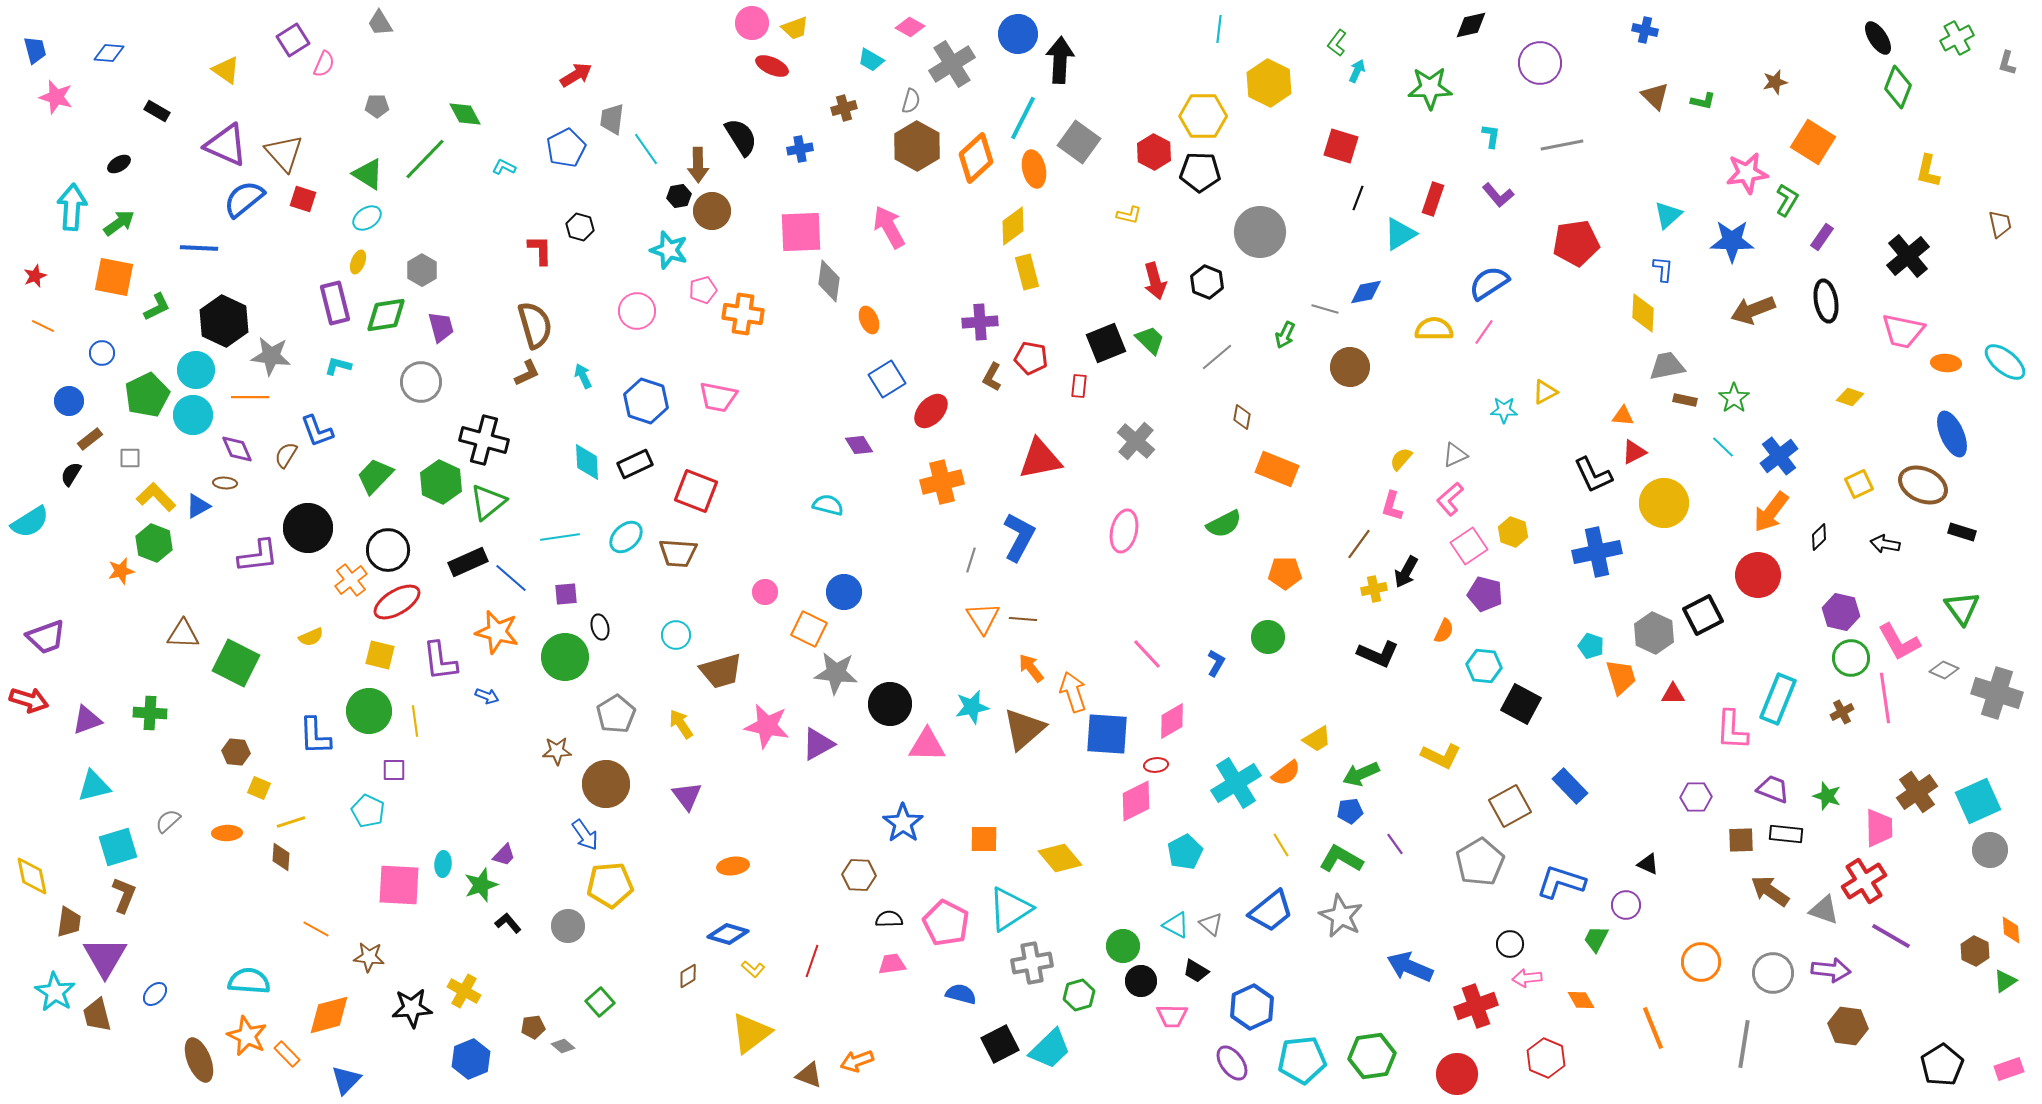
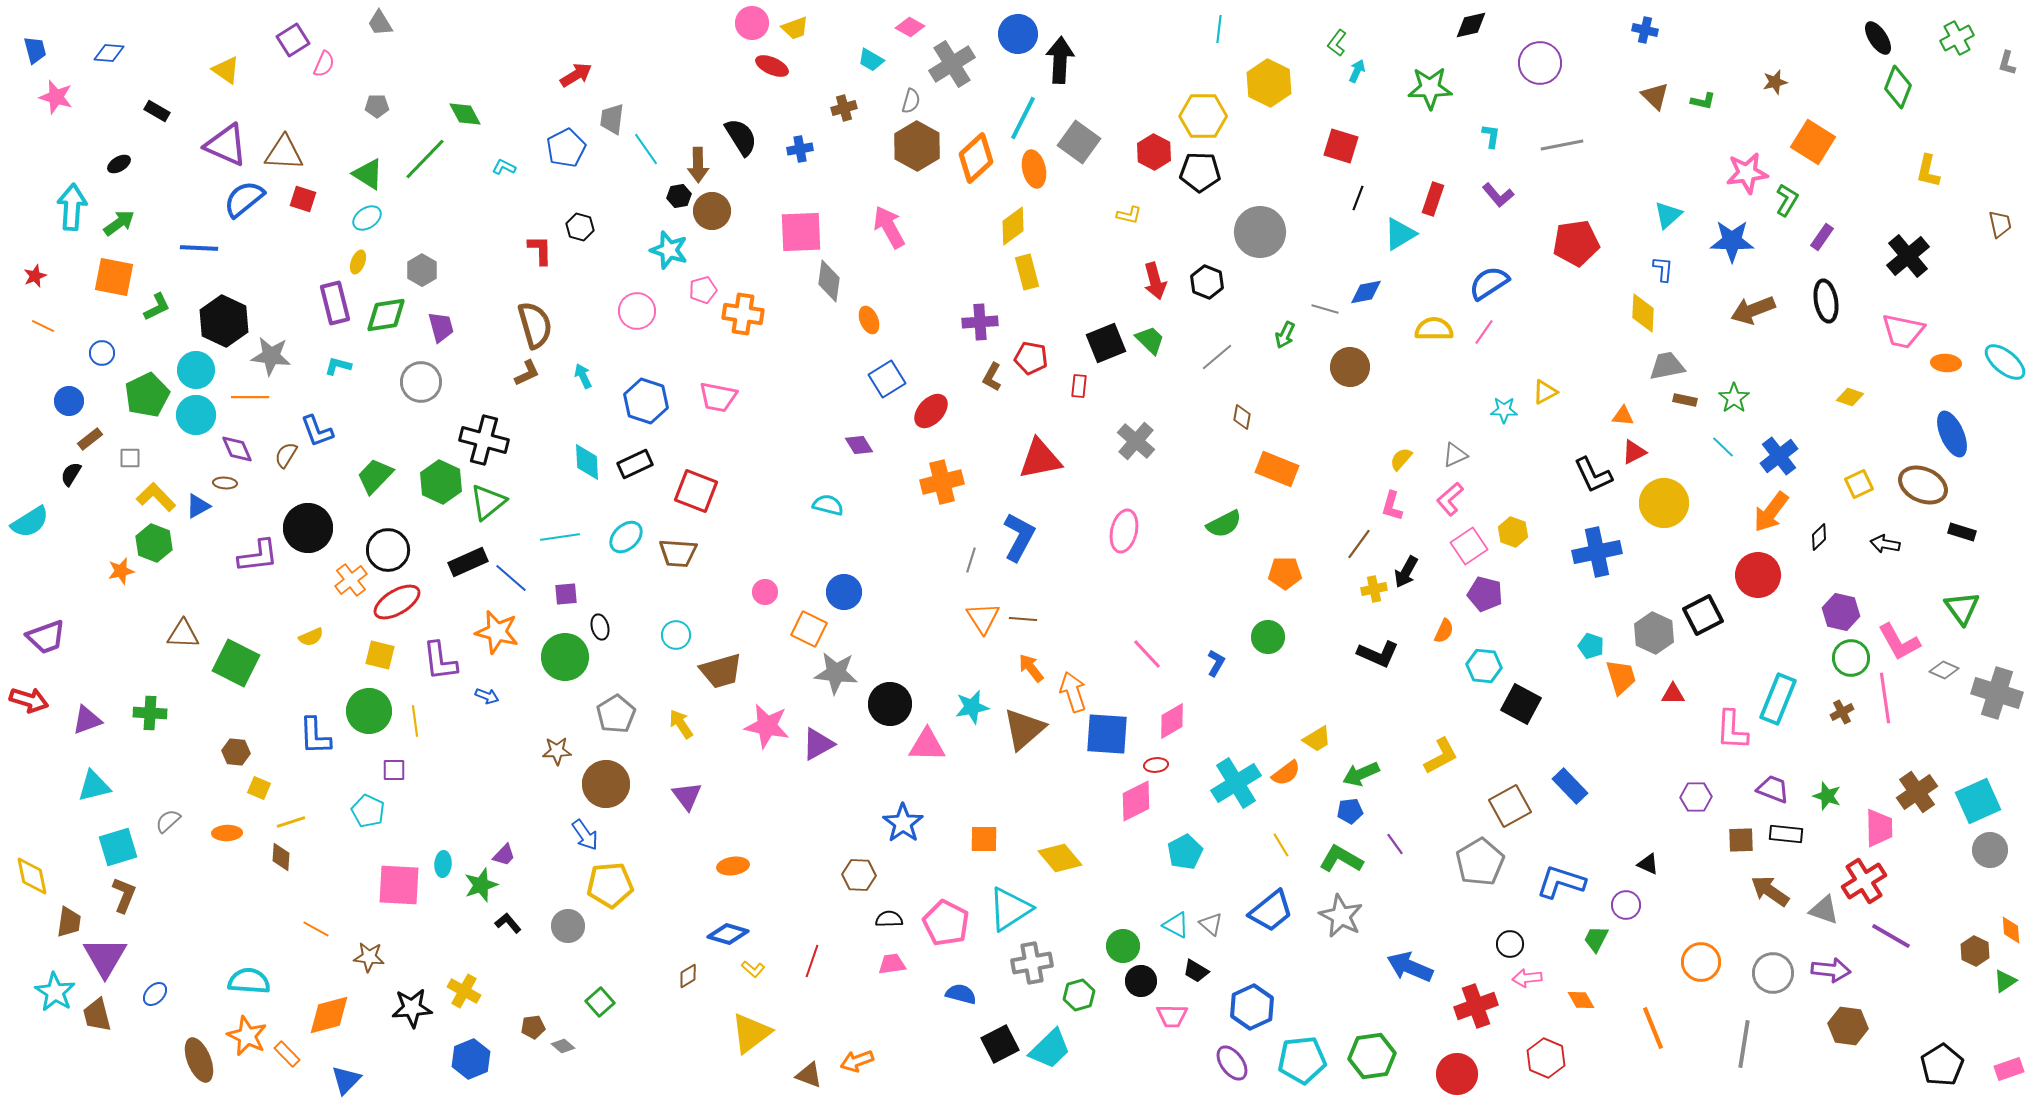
brown triangle at (284, 153): rotated 45 degrees counterclockwise
cyan circle at (193, 415): moved 3 px right
yellow L-shape at (1441, 756): rotated 54 degrees counterclockwise
